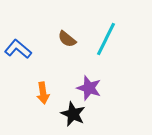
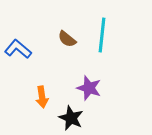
cyan line: moved 4 px left, 4 px up; rotated 20 degrees counterclockwise
orange arrow: moved 1 px left, 4 px down
black star: moved 2 px left, 4 px down
